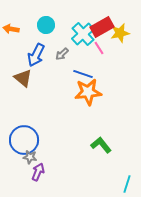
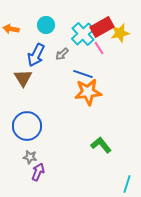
brown triangle: rotated 18 degrees clockwise
blue circle: moved 3 px right, 14 px up
